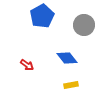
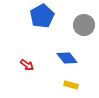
yellow rectangle: rotated 24 degrees clockwise
